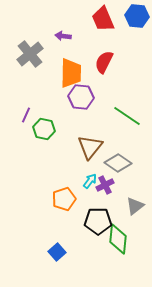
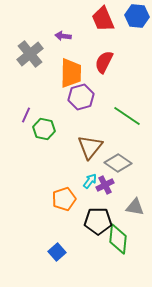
purple hexagon: rotated 20 degrees counterclockwise
gray triangle: moved 1 px down; rotated 48 degrees clockwise
